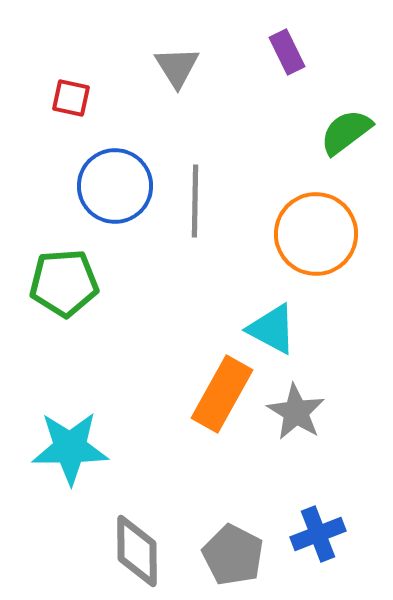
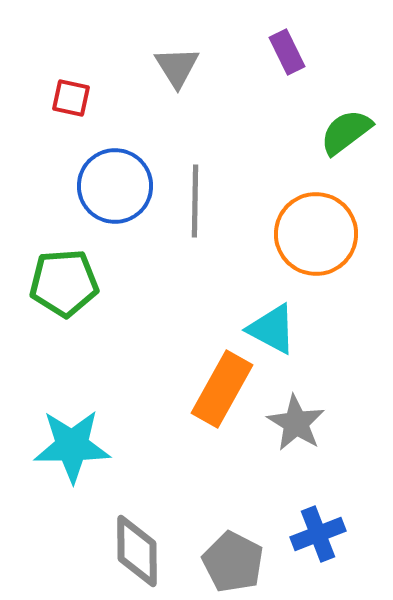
orange rectangle: moved 5 px up
gray star: moved 11 px down
cyan star: moved 2 px right, 2 px up
gray pentagon: moved 7 px down
